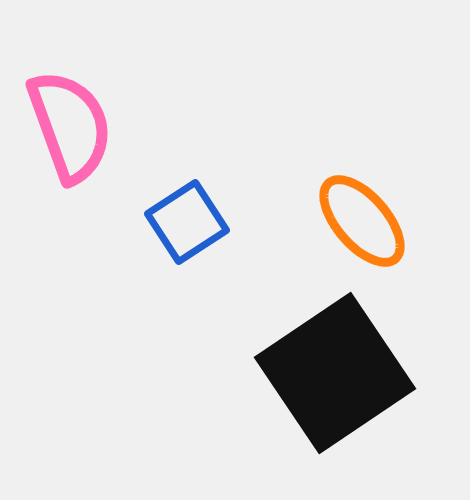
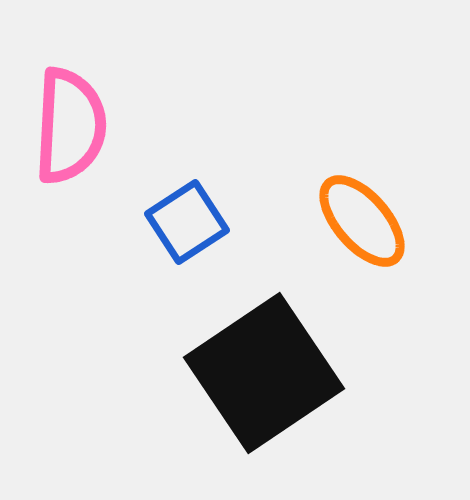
pink semicircle: rotated 23 degrees clockwise
black square: moved 71 px left
